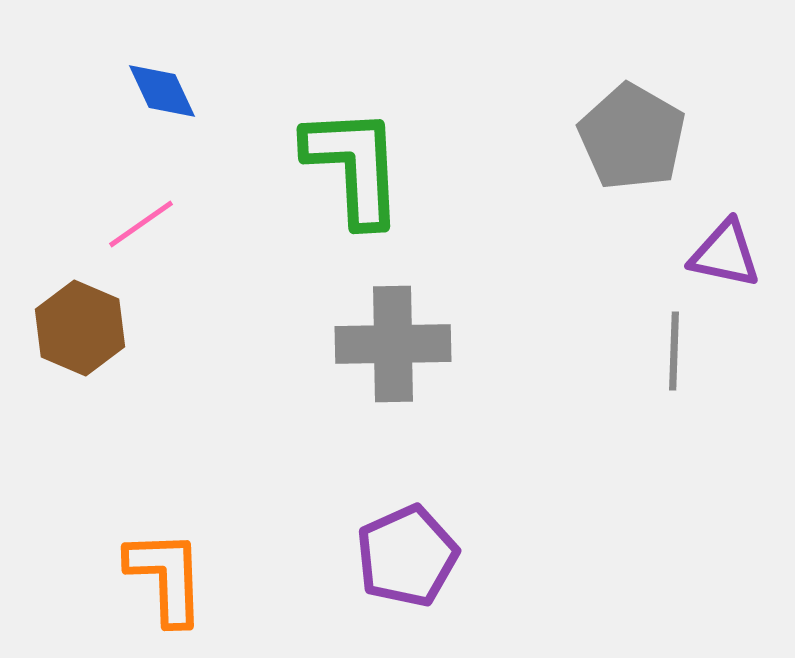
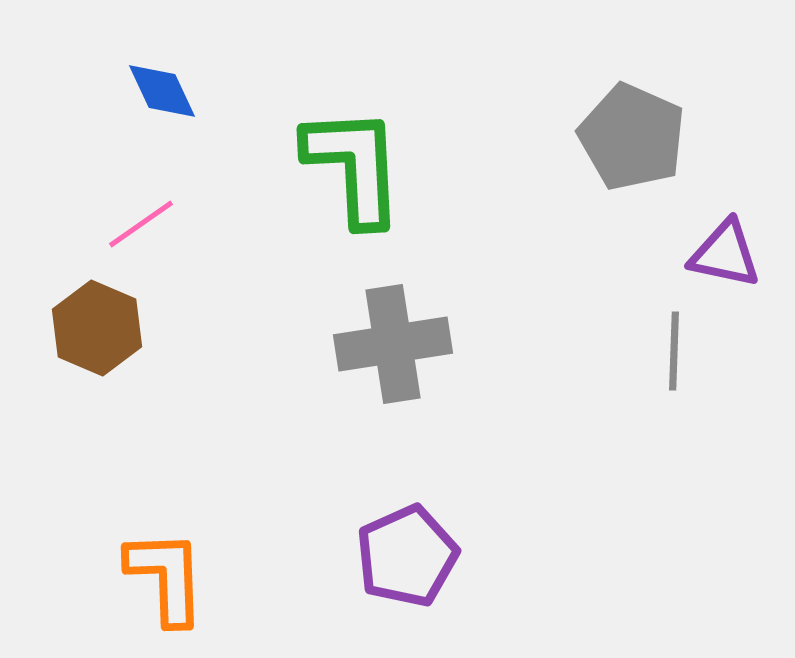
gray pentagon: rotated 6 degrees counterclockwise
brown hexagon: moved 17 px right
gray cross: rotated 8 degrees counterclockwise
